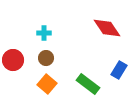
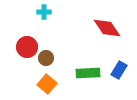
cyan cross: moved 21 px up
red circle: moved 14 px right, 13 px up
green rectangle: moved 11 px up; rotated 40 degrees counterclockwise
